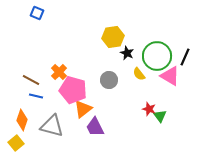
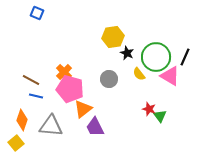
green circle: moved 1 px left, 1 px down
orange cross: moved 5 px right
gray circle: moved 1 px up
pink pentagon: moved 3 px left, 1 px up
gray triangle: moved 1 px left; rotated 10 degrees counterclockwise
